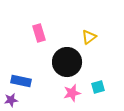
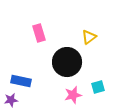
pink star: moved 1 px right, 2 px down
